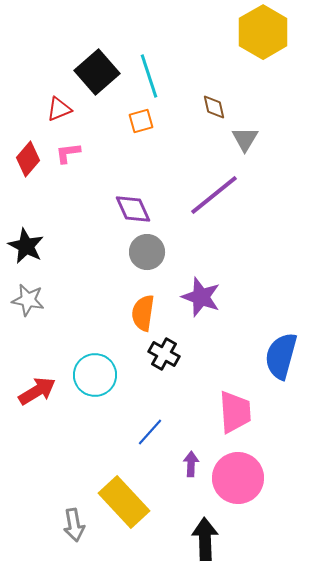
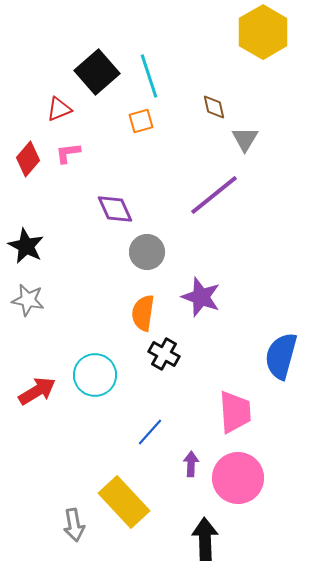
purple diamond: moved 18 px left
